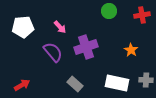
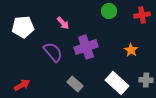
pink arrow: moved 3 px right, 4 px up
white rectangle: rotated 30 degrees clockwise
